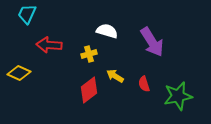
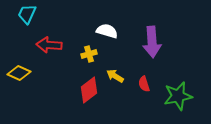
purple arrow: rotated 28 degrees clockwise
